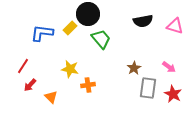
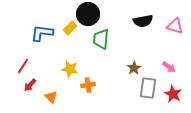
green trapezoid: rotated 135 degrees counterclockwise
